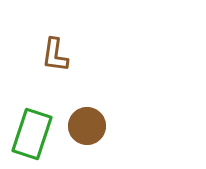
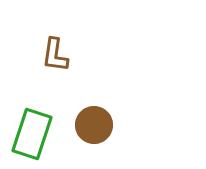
brown circle: moved 7 px right, 1 px up
